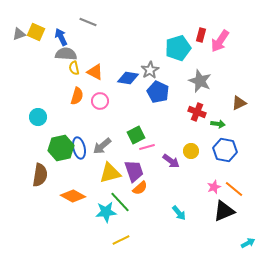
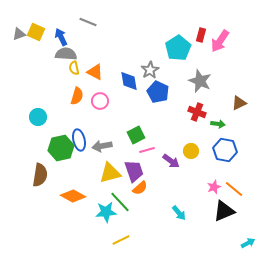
cyan pentagon at (178, 48): rotated 15 degrees counterclockwise
blue diamond at (128, 78): moved 1 px right, 3 px down; rotated 70 degrees clockwise
gray arrow at (102, 146): rotated 30 degrees clockwise
pink line at (147, 147): moved 3 px down
blue ellipse at (79, 148): moved 8 px up
